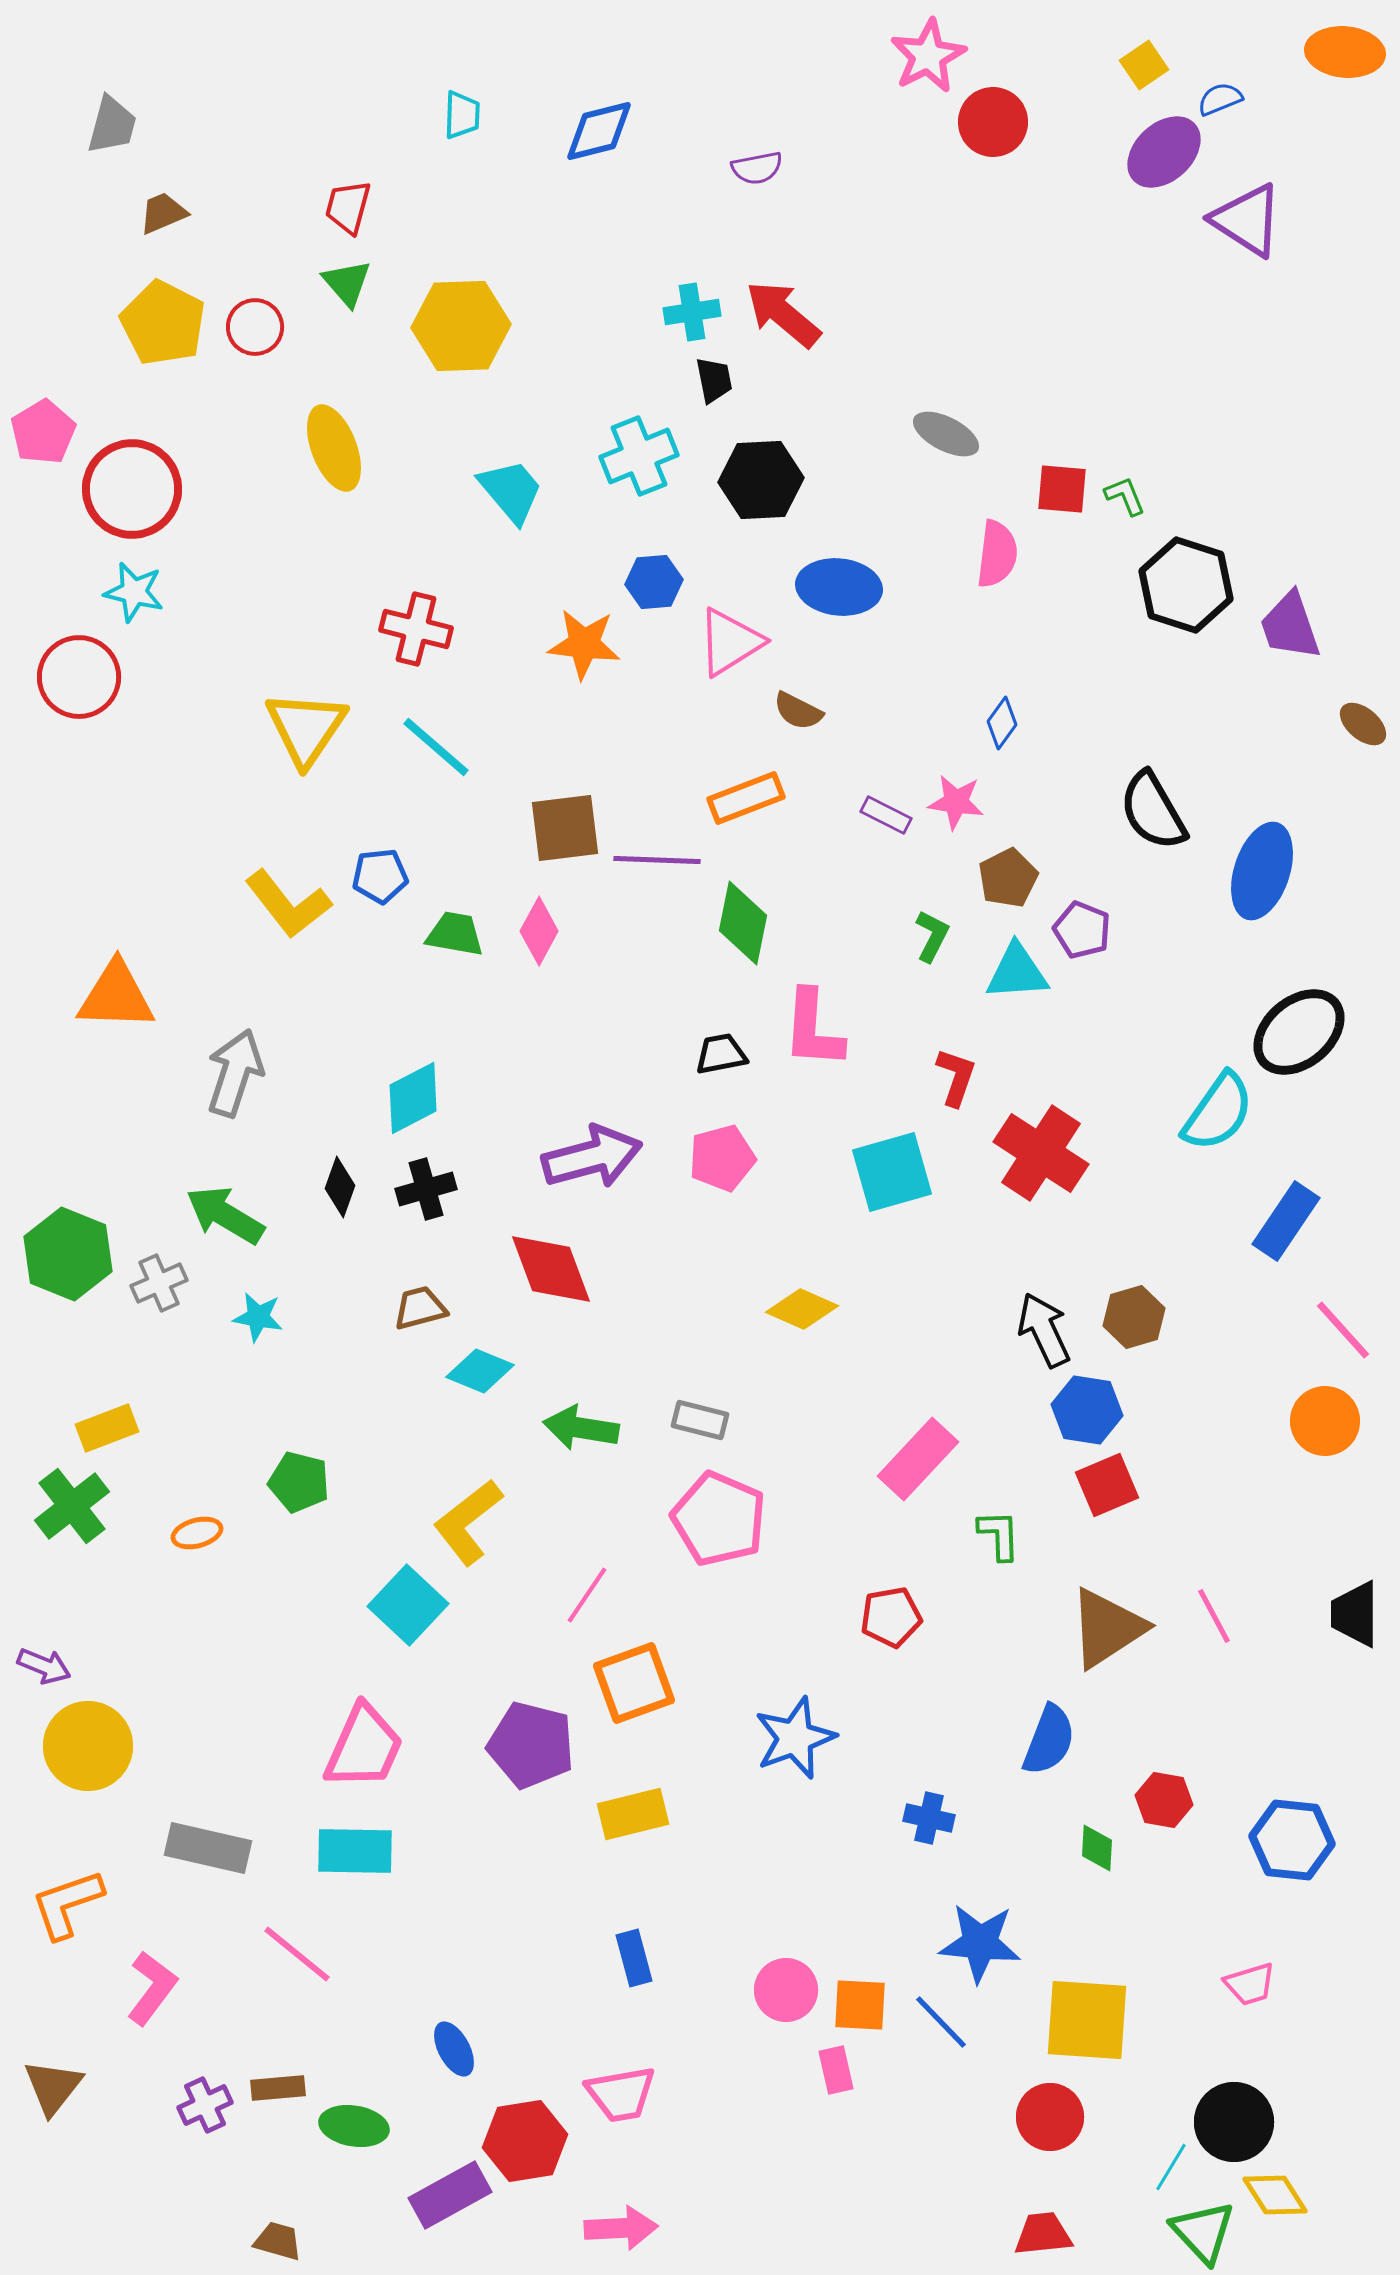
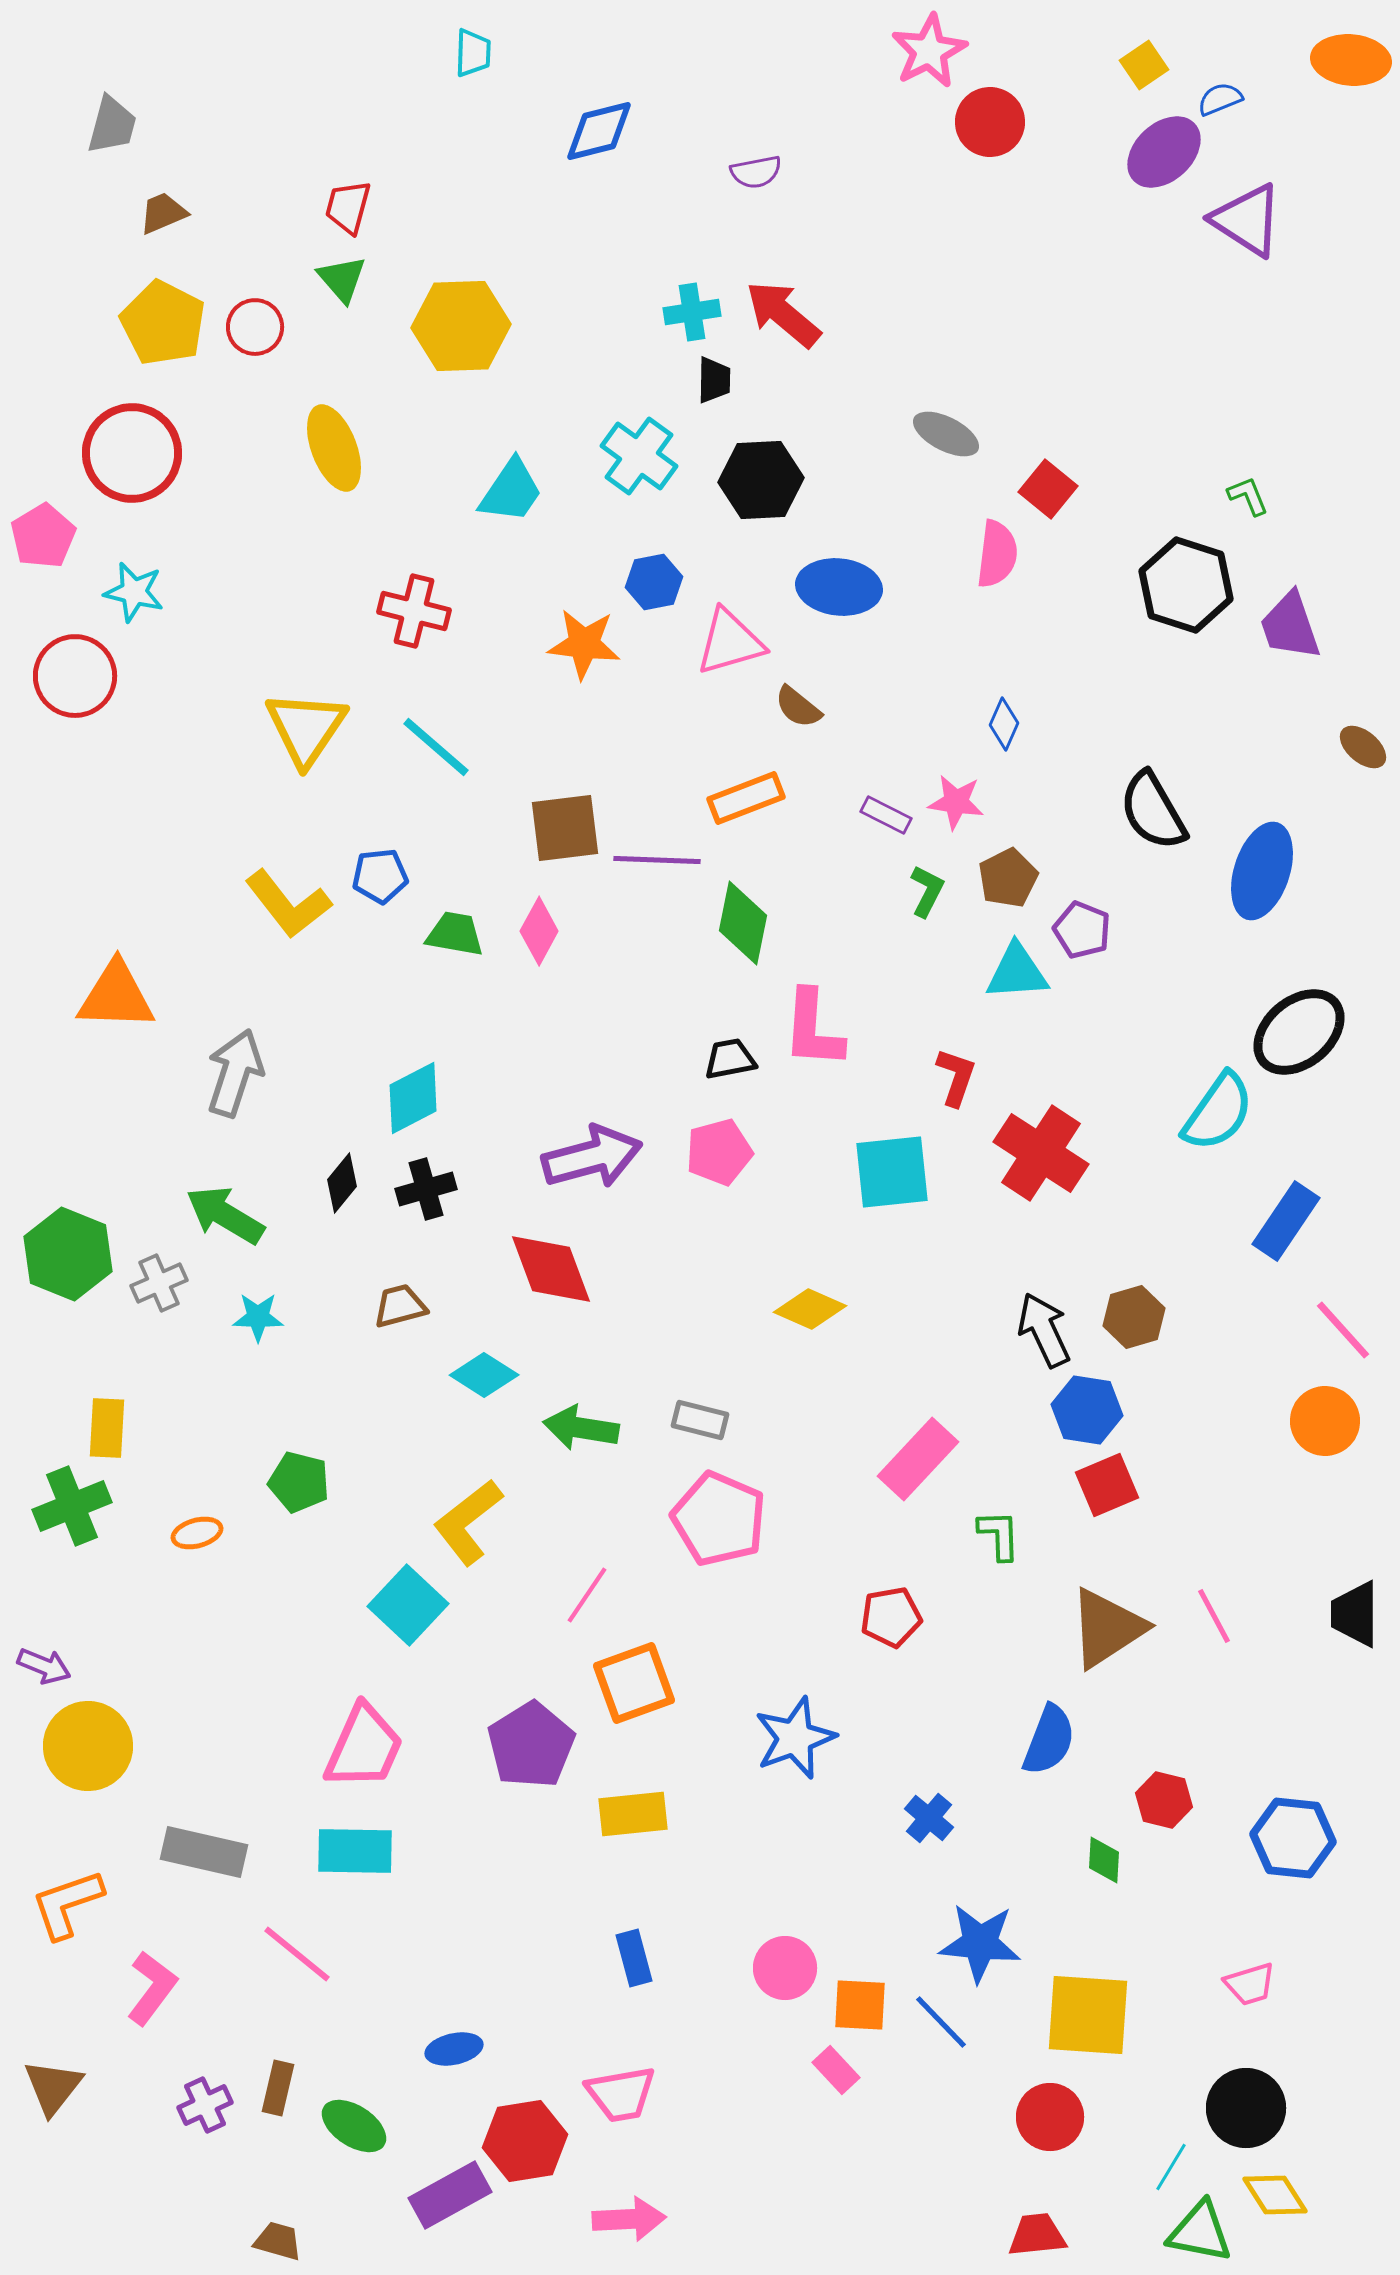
orange ellipse at (1345, 52): moved 6 px right, 8 px down
pink star at (928, 56): moved 1 px right, 5 px up
cyan trapezoid at (462, 115): moved 11 px right, 62 px up
red circle at (993, 122): moved 3 px left
purple semicircle at (757, 168): moved 1 px left, 4 px down
green triangle at (347, 283): moved 5 px left, 4 px up
black trapezoid at (714, 380): rotated 12 degrees clockwise
pink pentagon at (43, 432): moved 104 px down
cyan cross at (639, 456): rotated 32 degrees counterclockwise
red circle at (132, 489): moved 36 px up
red square at (1062, 489): moved 14 px left; rotated 34 degrees clockwise
cyan trapezoid at (511, 491): rotated 74 degrees clockwise
green L-shape at (1125, 496): moved 123 px right
blue hexagon at (654, 582): rotated 6 degrees counterclockwise
red cross at (416, 629): moved 2 px left, 18 px up
pink triangle at (730, 642): rotated 16 degrees clockwise
red circle at (79, 677): moved 4 px left, 1 px up
brown semicircle at (798, 711): moved 4 px up; rotated 12 degrees clockwise
blue diamond at (1002, 723): moved 2 px right, 1 px down; rotated 12 degrees counterclockwise
brown ellipse at (1363, 724): moved 23 px down
green L-shape at (932, 936): moved 5 px left, 45 px up
black trapezoid at (721, 1054): moved 9 px right, 5 px down
pink pentagon at (722, 1158): moved 3 px left, 6 px up
cyan square at (892, 1172): rotated 10 degrees clockwise
black diamond at (340, 1187): moved 2 px right, 4 px up; rotated 20 degrees clockwise
brown trapezoid at (420, 1308): moved 20 px left, 2 px up
yellow diamond at (802, 1309): moved 8 px right
cyan star at (258, 1317): rotated 9 degrees counterclockwise
cyan diamond at (480, 1371): moved 4 px right, 4 px down; rotated 10 degrees clockwise
yellow rectangle at (107, 1428): rotated 66 degrees counterclockwise
green cross at (72, 1506): rotated 16 degrees clockwise
purple pentagon at (531, 1745): rotated 26 degrees clockwise
red hexagon at (1164, 1800): rotated 4 degrees clockwise
yellow rectangle at (633, 1814): rotated 8 degrees clockwise
blue cross at (929, 1818): rotated 27 degrees clockwise
blue hexagon at (1292, 1840): moved 1 px right, 2 px up
gray rectangle at (208, 1848): moved 4 px left, 4 px down
green diamond at (1097, 1848): moved 7 px right, 12 px down
pink circle at (786, 1990): moved 1 px left, 22 px up
yellow square at (1087, 2020): moved 1 px right, 5 px up
blue ellipse at (454, 2049): rotated 74 degrees counterclockwise
pink rectangle at (836, 2070): rotated 30 degrees counterclockwise
brown rectangle at (278, 2088): rotated 72 degrees counterclockwise
black circle at (1234, 2122): moved 12 px right, 14 px up
green ellipse at (354, 2126): rotated 24 degrees clockwise
pink arrow at (621, 2228): moved 8 px right, 9 px up
green triangle at (1203, 2232): moved 3 px left; rotated 36 degrees counterclockwise
red trapezoid at (1043, 2234): moved 6 px left, 1 px down
